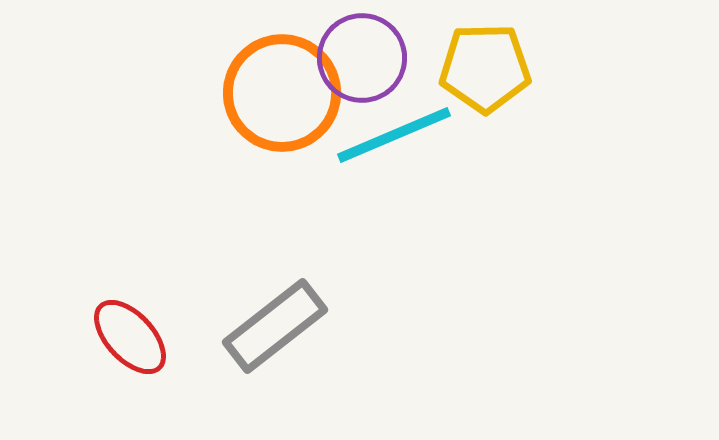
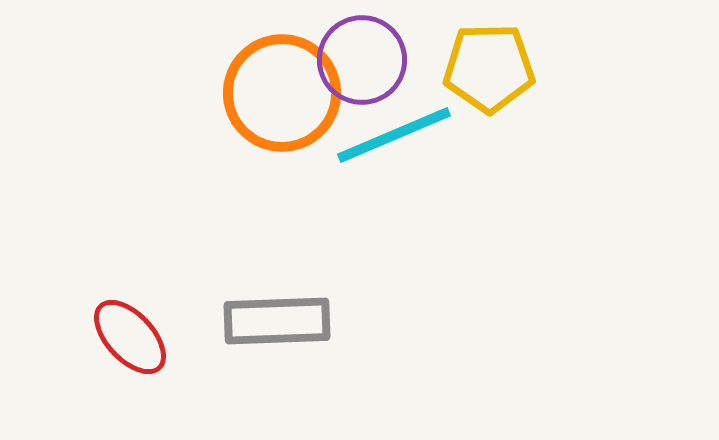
purple circle: moved 2 px down
yellow pentagon: moved 4 px right
gray rectangle: moved 2 px right, 5 px up; rotated 36 degrees clockwise
